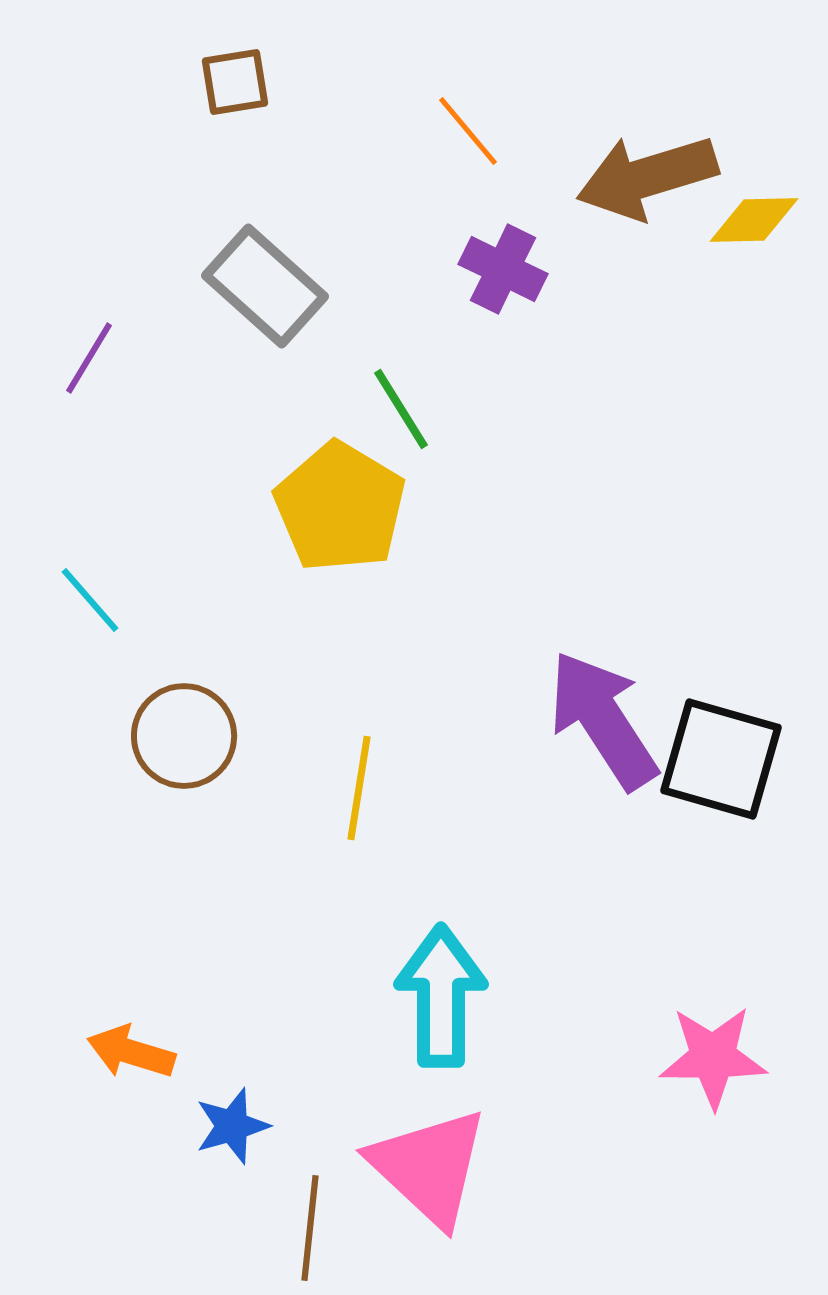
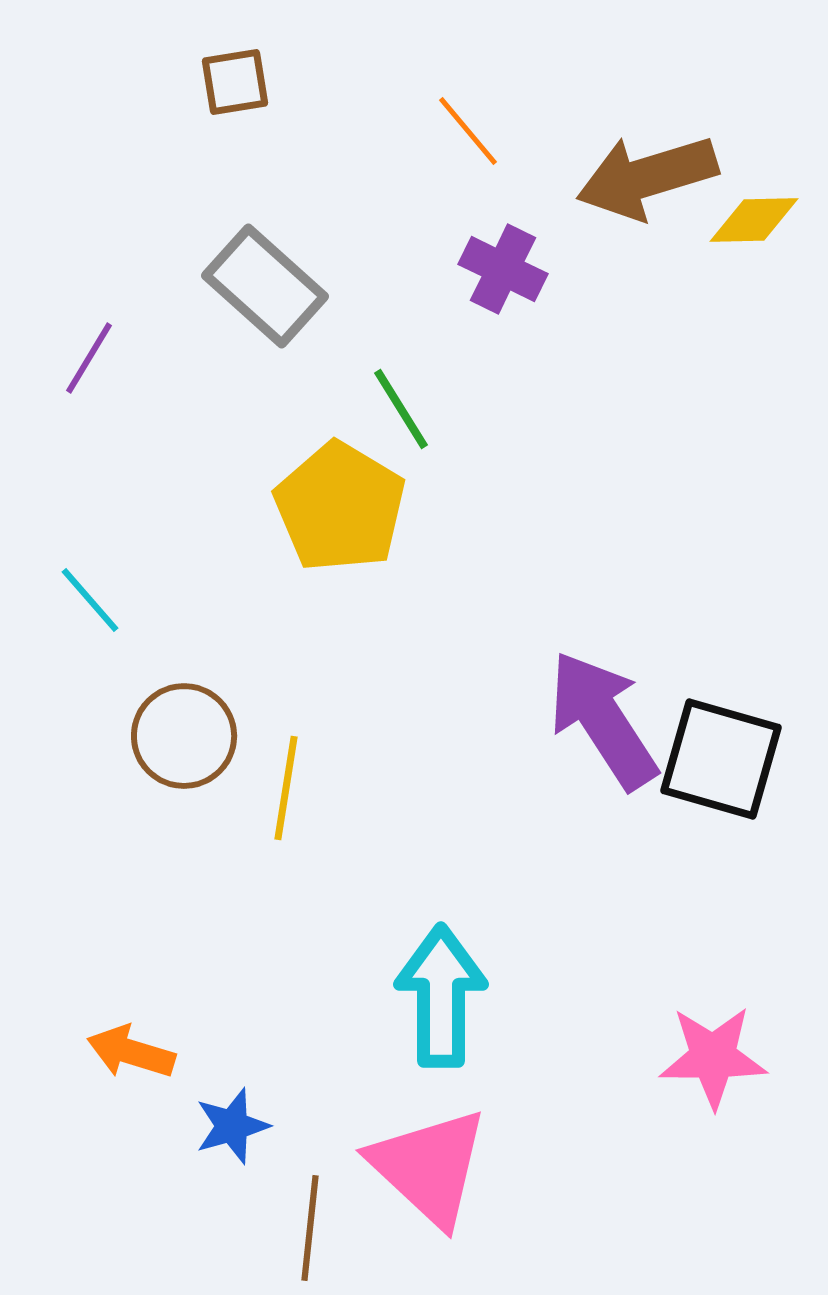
yellow line: moved 73 px left
